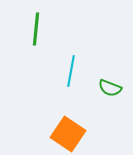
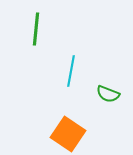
green semicircle: moved 2 px left, 6 px down
